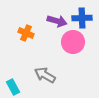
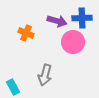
gray arrow: rotated 105 degrees counterclockwise
